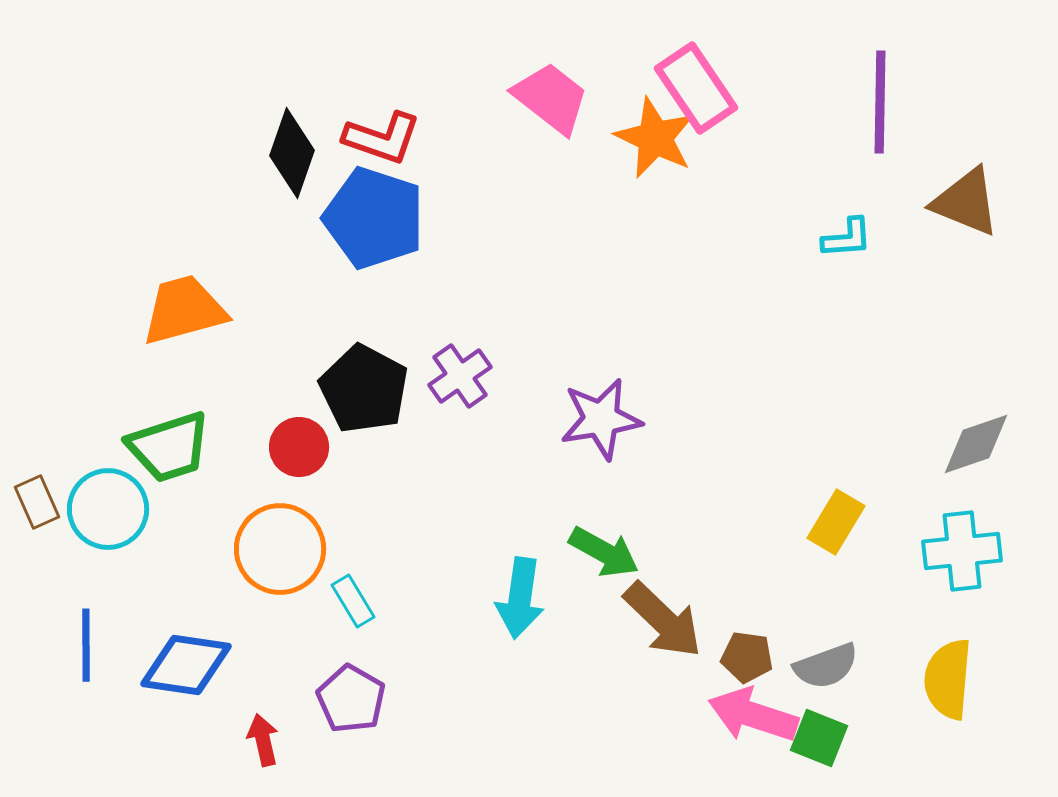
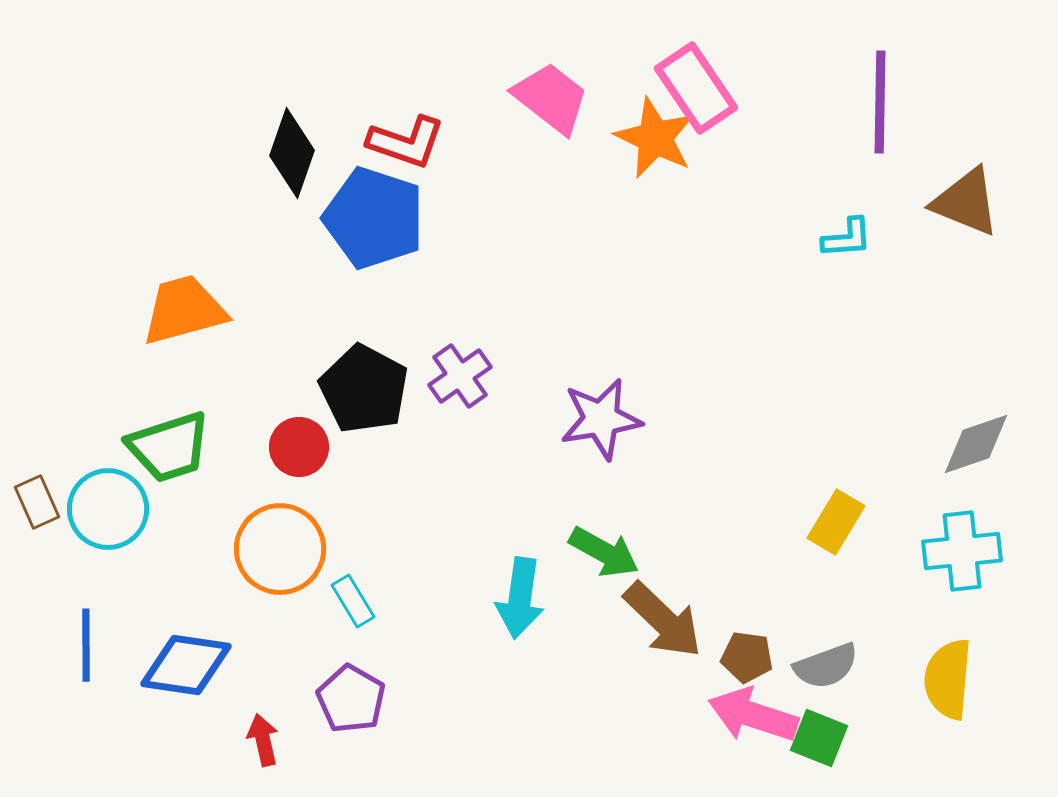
red L-shape: moved 24 px right, 4 px down
